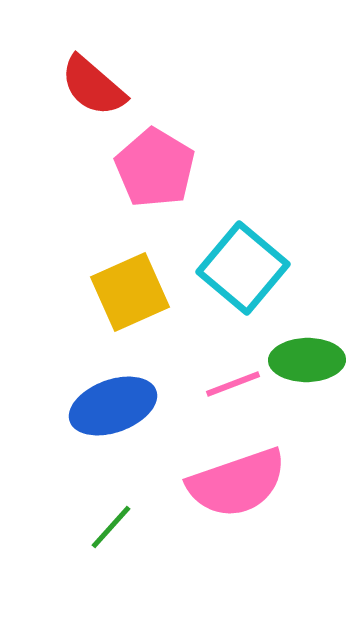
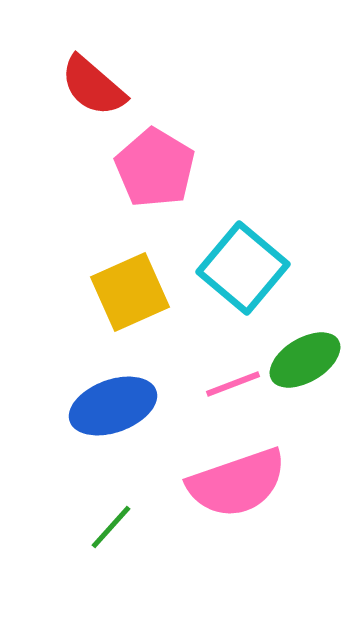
green ellipse: moved 2 px left; rotated 30 degrees counterclockwise
